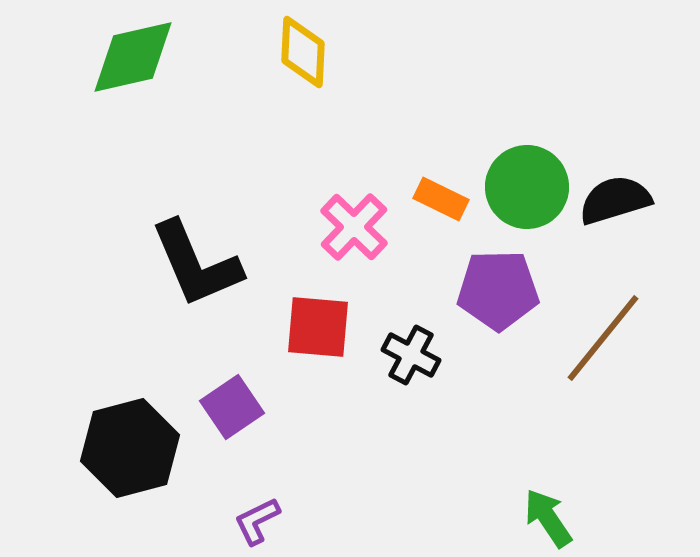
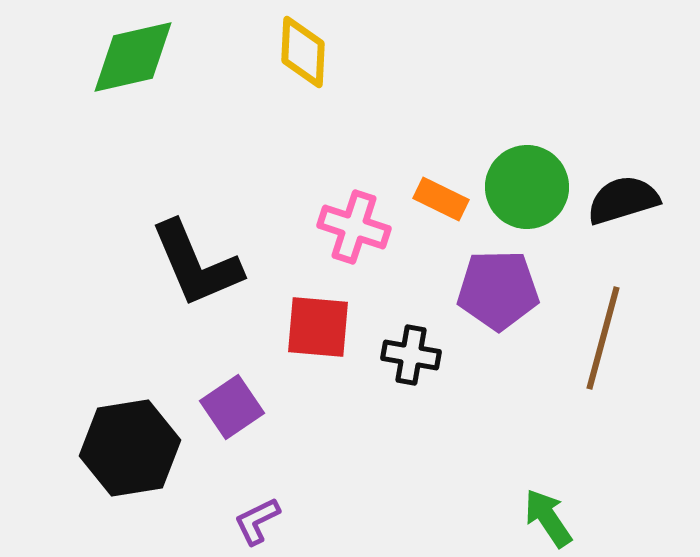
black semicircle: moved 8 px right
pink cross: rotated 26 degrees counterclockwise
brown line: rotated 24 degrees counterclockwise
black cross: rotated 18 degrees counterclockwise
black hexagon: rotated 6 degrees clockwise
